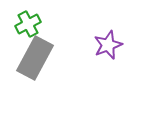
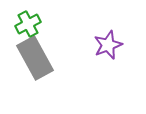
gray rectangle: rotated 57 degrees counterclockwise
